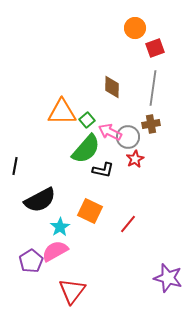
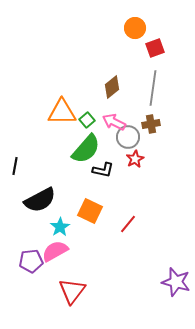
brown diamond: rotated 50 degrees clockwise
pink arrow: moved 4 px right, 10 px up
purple pentagon: rotated 25 degrees clockwise
purple star: moved 8 px right, 4 px down
